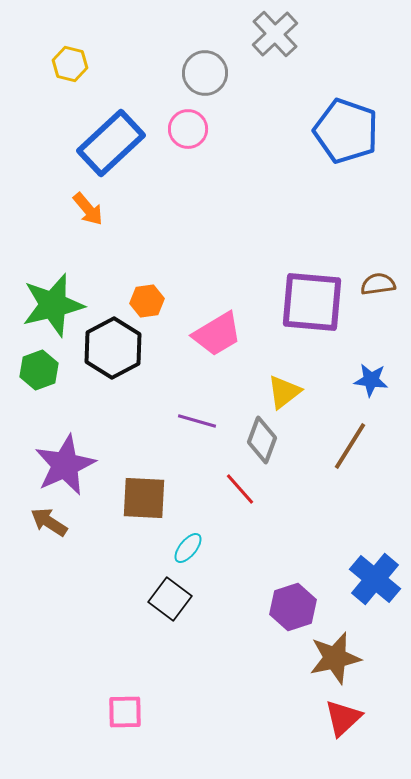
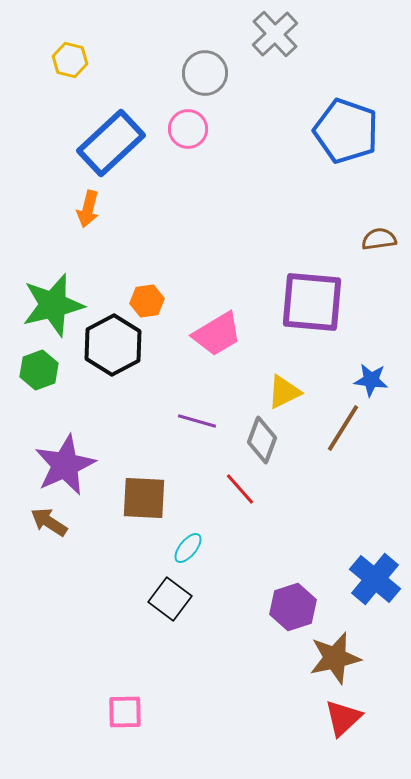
yellow hexagon: moved 4 px up
orange arrow: rotated 54 degrees clockwise
brown semicircle: moved 1 px right, 45 px up
black hexagon: moved 3 px up
yellow triangle: rotated 12 degrees clockwise
brown line: moved 7 px left, 18 px up
